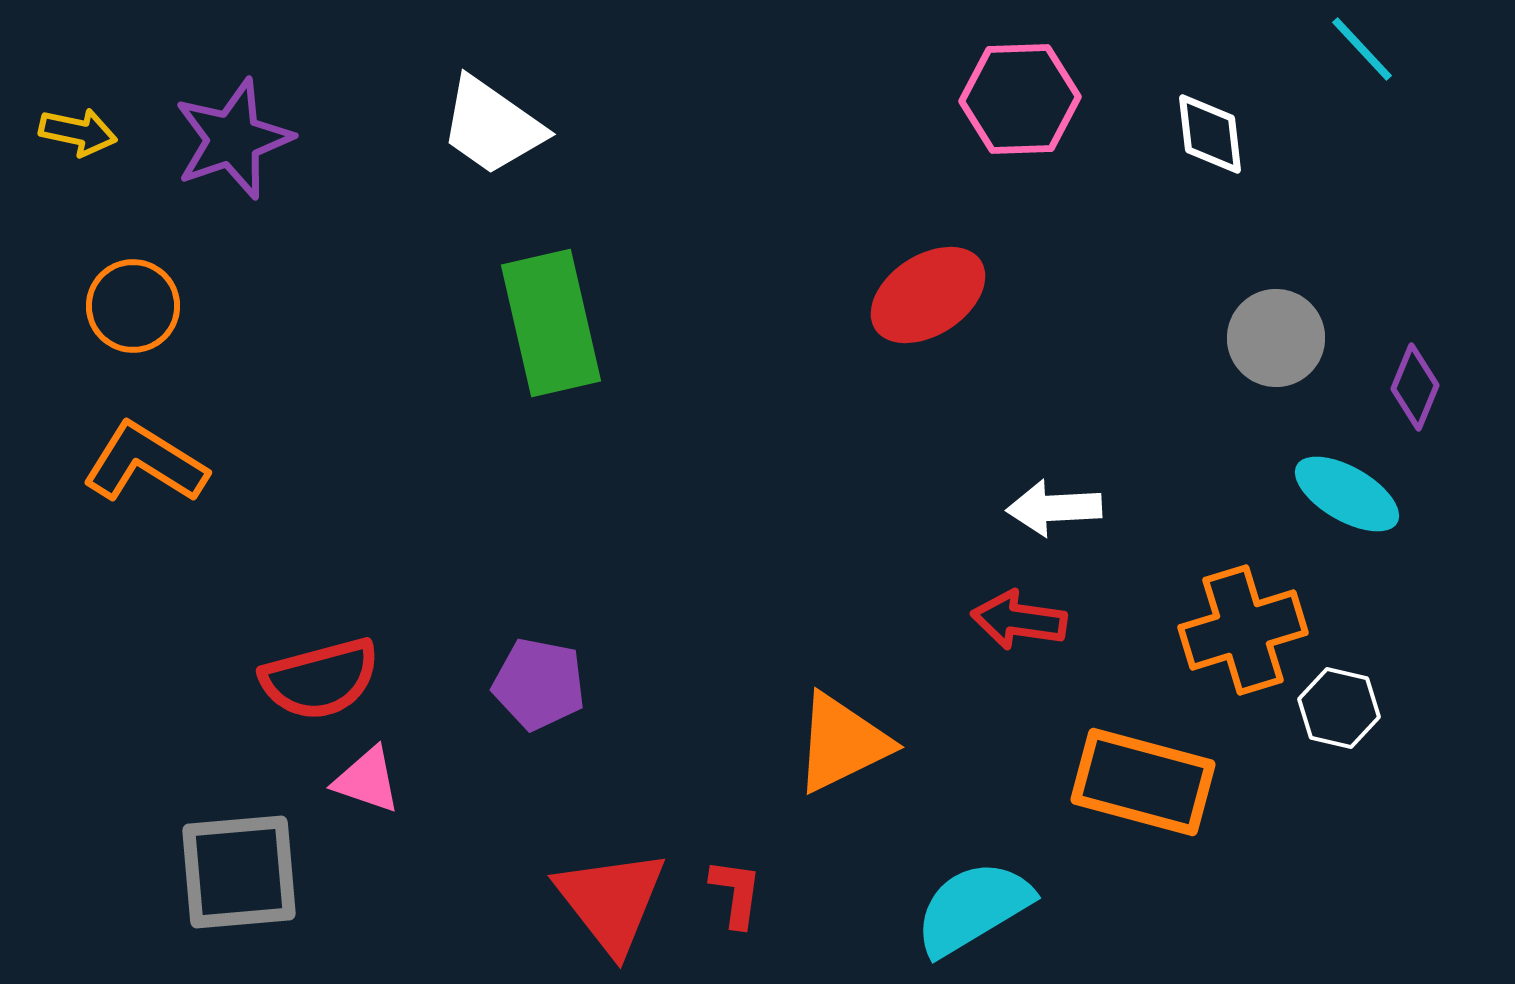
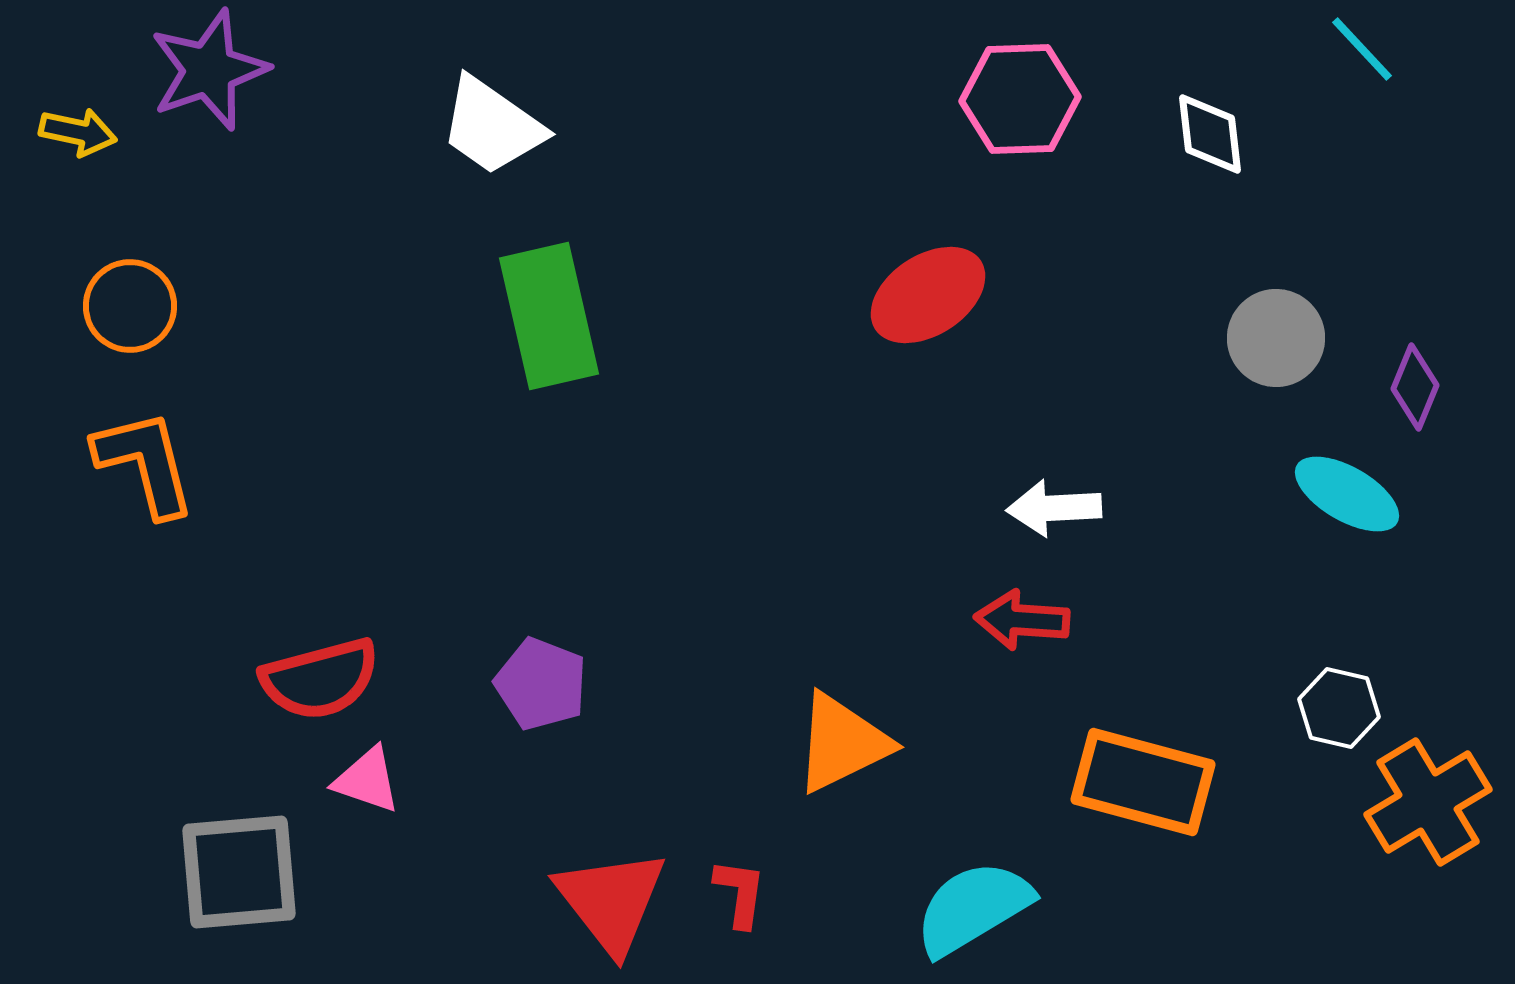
purple star: moved 24 px left, 69 px up
orange circle: moved 3 px left
green rectangle: moved 2 px left, 7 px up
orange L-shape: rotated 44 degrees clockwise
red arrow: moved 3 px right; rotated 4 degrees counterclockwise
orange cross: moved 185 px right, 172 px down; rotated 14 degrees counterclockwise
purple pentagon: moved 2 px right; rotated 10 degrees clockwise
red L-shape: moved 4 px right
